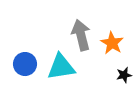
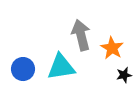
orange star: moved 5 px down
blue circle: moved 2 px left, 5 px down
